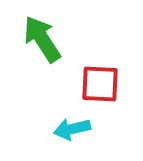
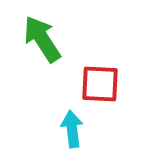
cyan arrow: rotated 96 degrees clockwise
